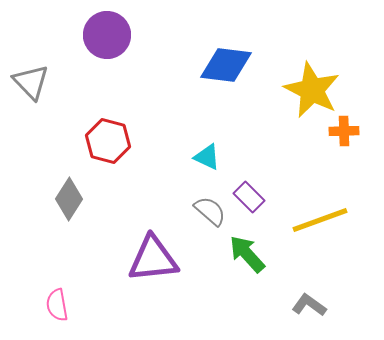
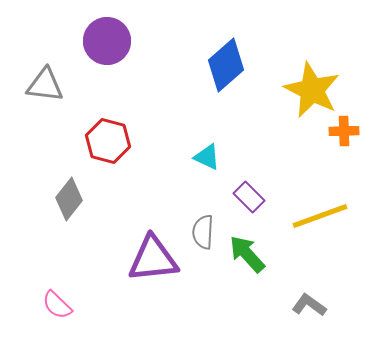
purple circle: moved 6 px down
blue diamond: rotated 48 degrees counterclockwise
gray triangle: moved 14 px right, 3 px down; rotated 39 degrees counterclockwise
gray diamond: rotated 6 degrees clockwise
gray semicircle: moved 7 px left, 21 px down; rotated 128 degrees counterclockwise
yellow line: moved 4 px up
pink semicircle: rotated 36 degrees counterclockwise
